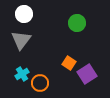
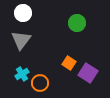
white circle: moved 1 px left, 1 px up
purple square: moved 1 px right, 1 px up; rotated 24 degrees counterclockwise
